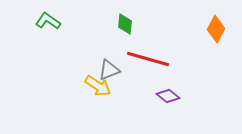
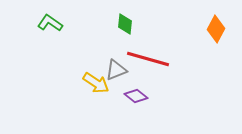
green L-shape: moved 2 px right, 2 px down
gray triangle: moved 7 px right
yellow arrow: moved 2 px left, 3 px up
purple diamond: moved 32 px left
